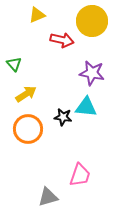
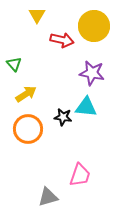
yellow triangle: rotated 36 degrees counterclockwise
yellow circle: moved 2 px right, 5 px down
